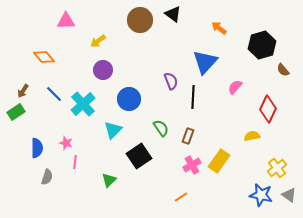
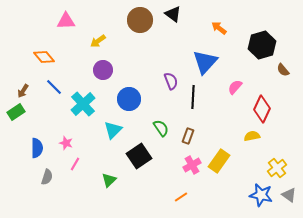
blue line: moved 7 px up
red diamond: moved 6 px left
pink line: moved 2 px down; rotated 24 degrees clockwise
